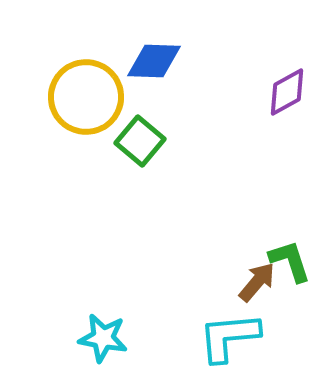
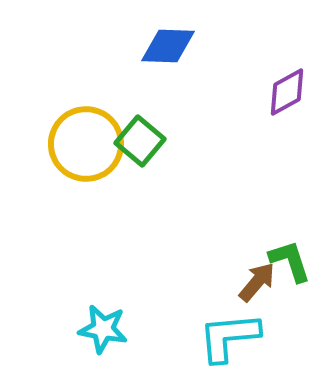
blue diamond: moved 14 px right, 15 px up
yellow circle: moved 47 px down
cyan star: moved 9 px up
